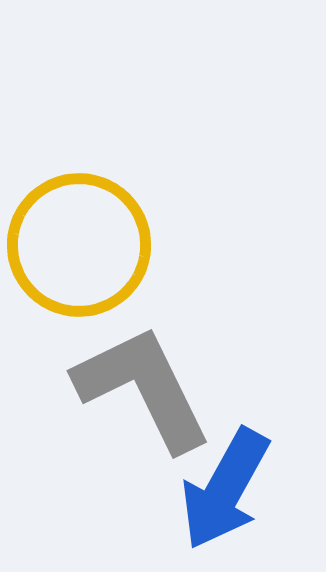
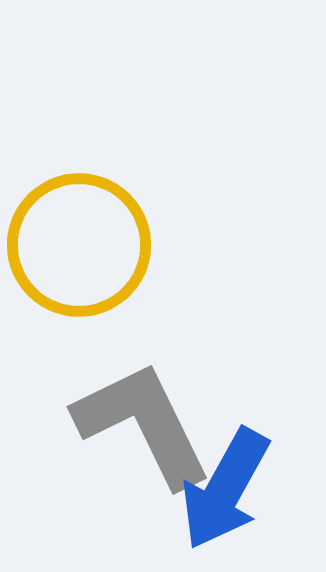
gray L-shape: moved 36 px down
